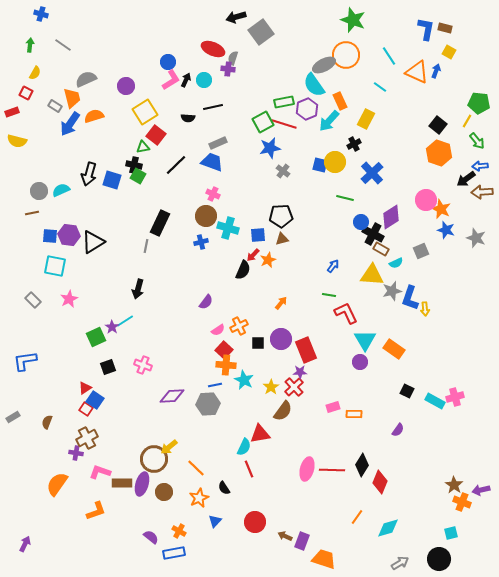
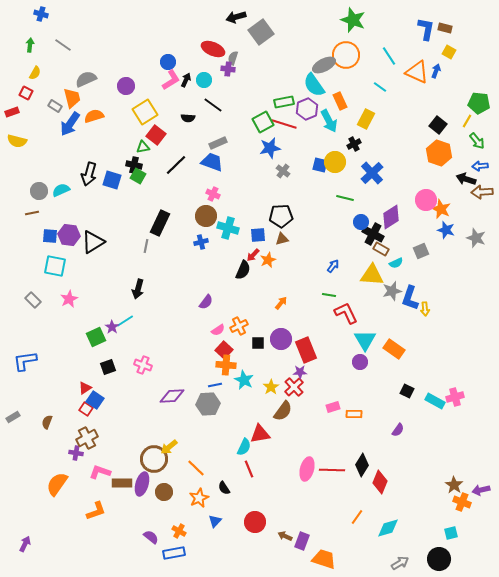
black line at (213, 107): moved 2 px up; rotated 48 degrees clockwise
cyan arrow at (329, 121): rotated 70 degrees counterclockwise
black arrow at (466, 179): rotated 54 degrees clockwise
